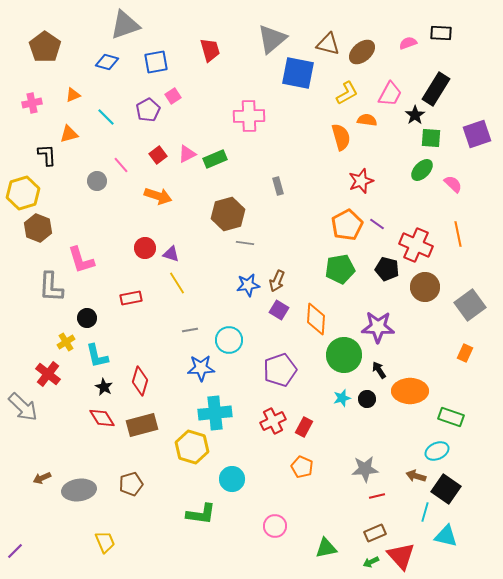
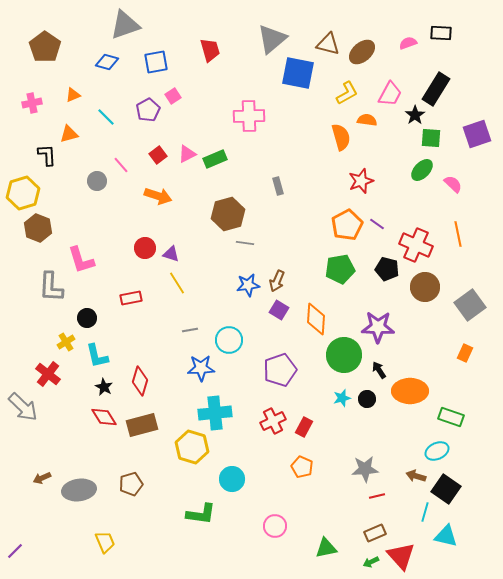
red diamond at (102, 418): moved 2 px right, 1 px up
